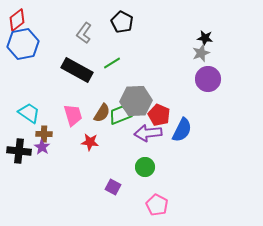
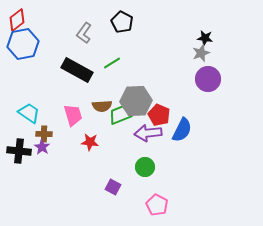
brown semicircle: moved 7 px up; rotated 54 degrees clockwise
